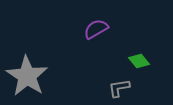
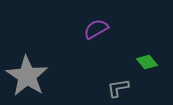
green diamond: moved 8 px right, 1 px down
gray L-shape: moved 1 px left
